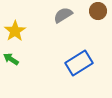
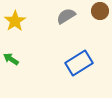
brown circle: moved 2 px right
gray semicircle: moved 3 px right, 1 px down
yellow star: moved 10 px up
